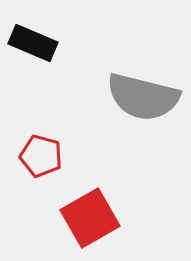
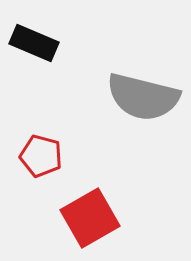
black rectangle: moved 1 px right
